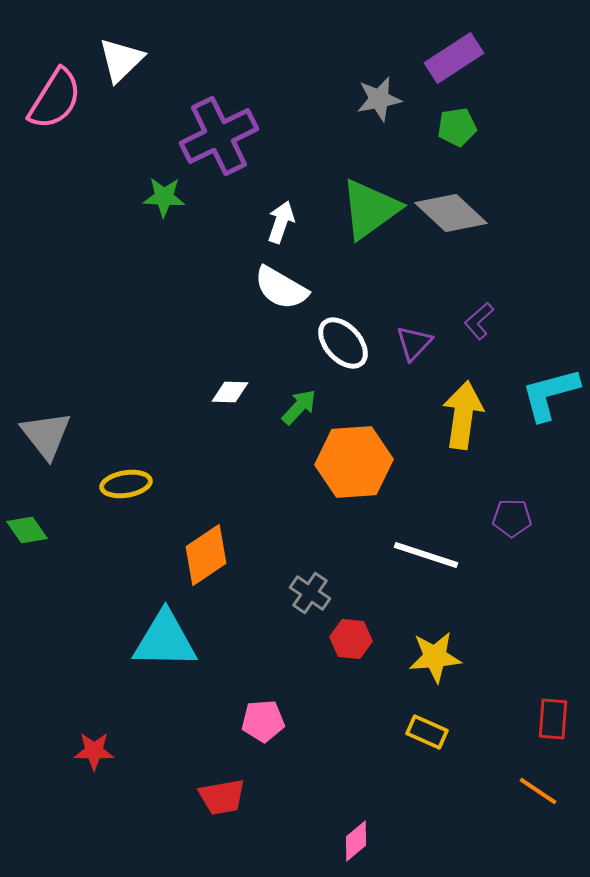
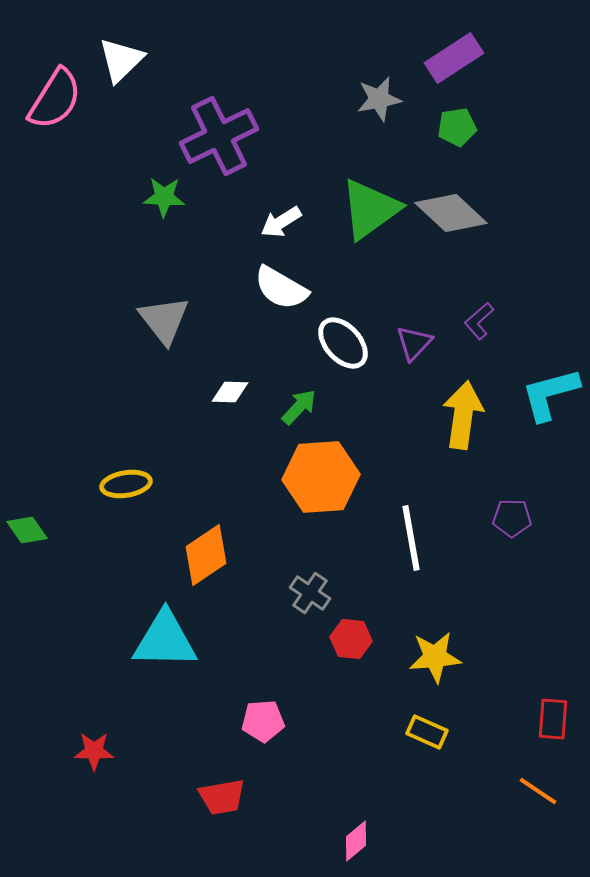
white arrow: rotated 141 degrees counterclockwise
gray triangle: moved 118 px right, 115 px up
orange hexagon: moved 33 px left, 15 px down
white line: moved 15 px left, 17 px up; rotated 62 degrees clockwise
